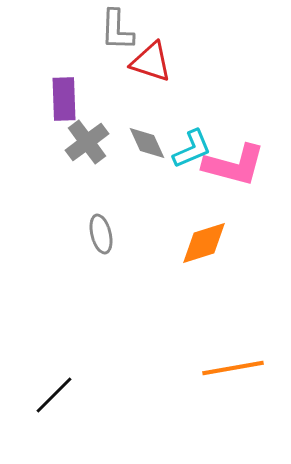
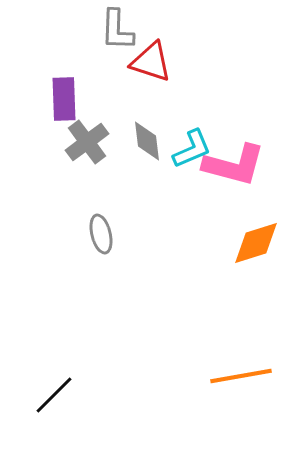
gray diamond: moved 2 px up; rotated 18 degrees clockwise
orange diamond: moved 52 px right
orange line: moved 8 px right, 8 px down
